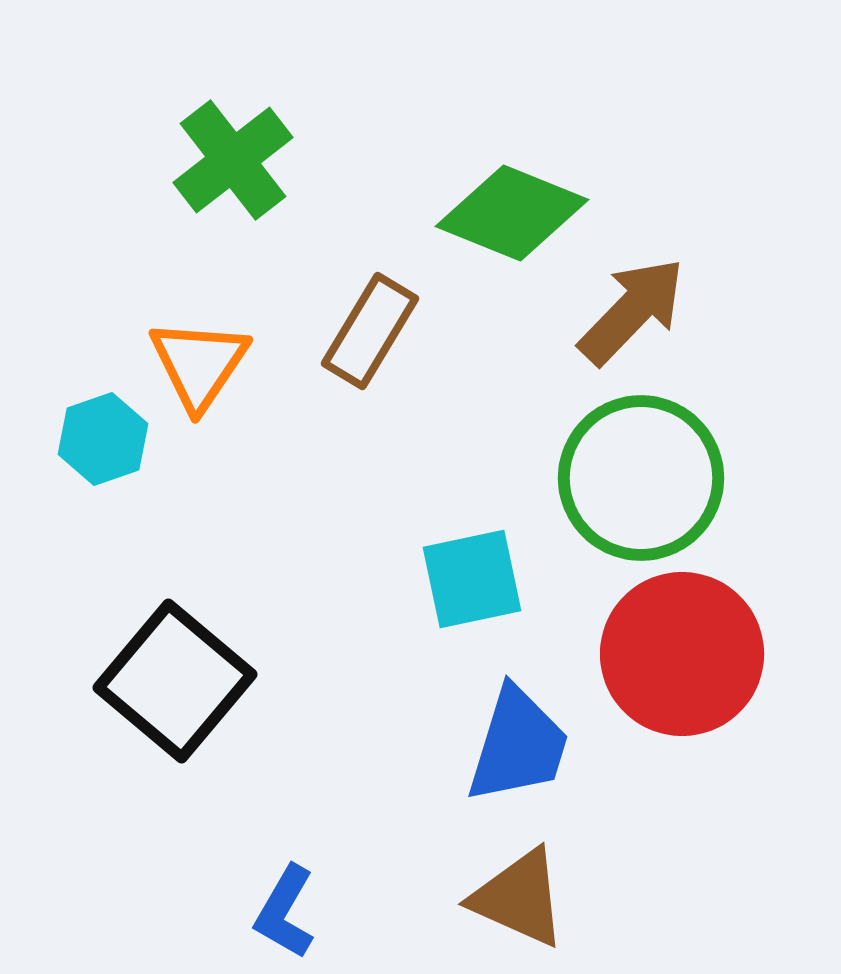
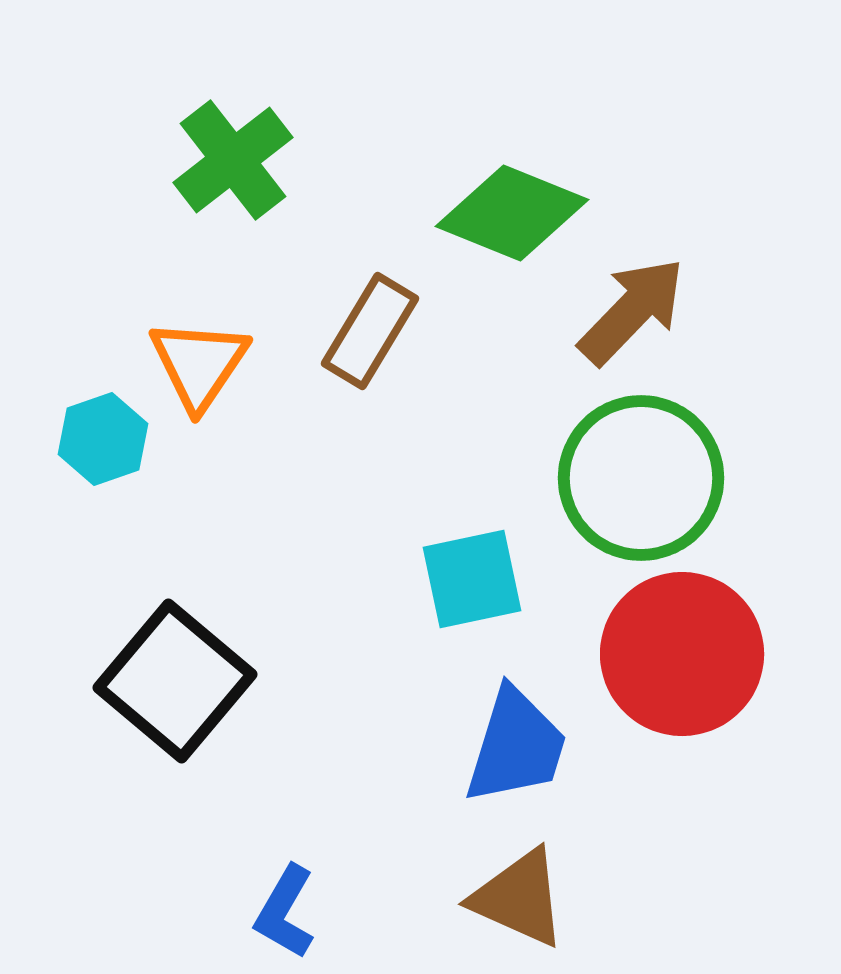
blue trapezoid: moved 2 px left, 1 px down
